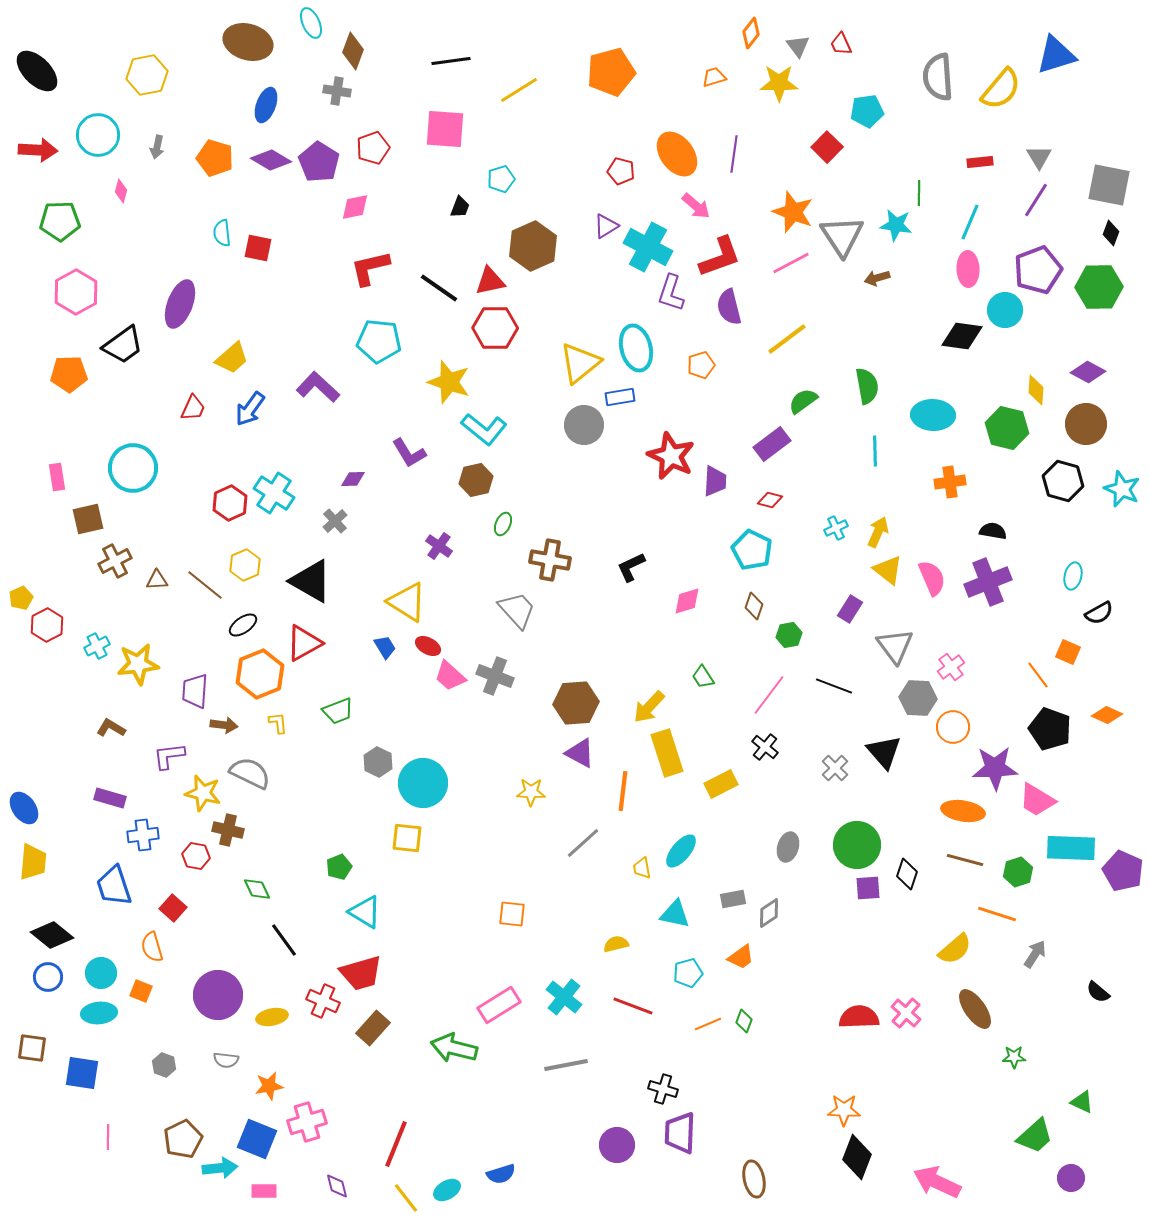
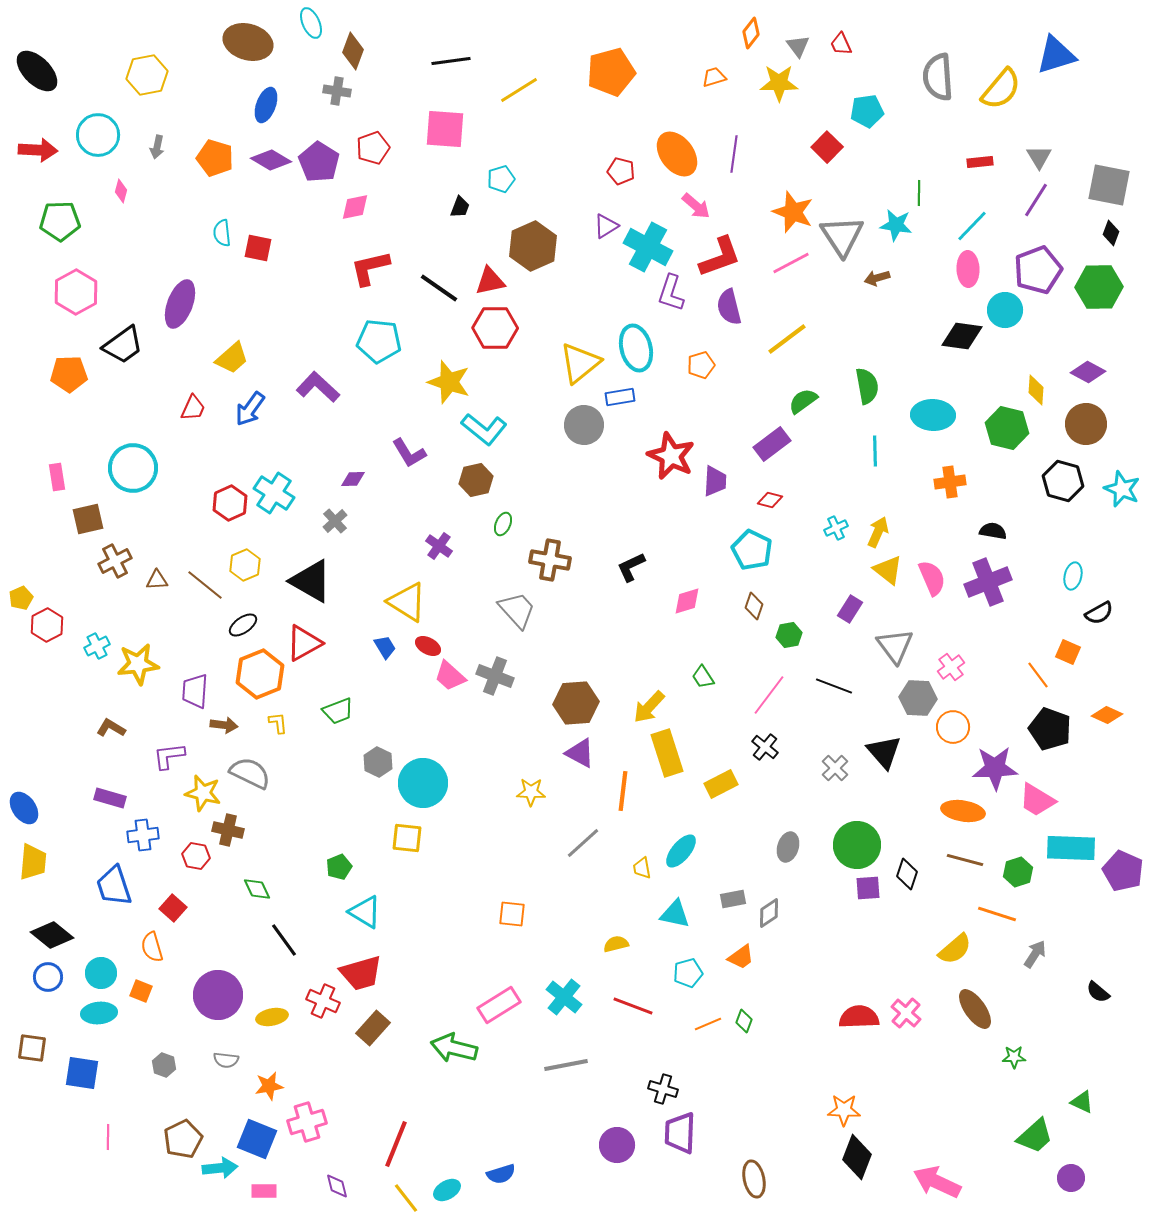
cyan line at (970, 222): moved 2 px right, 4 px down; rotated 21 degrees clockwise
